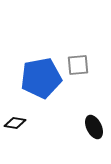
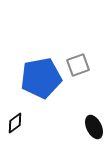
gray square: rotated 15 degrees counterclockwise
black diamond: rotated 45 degrees counterclockwise
